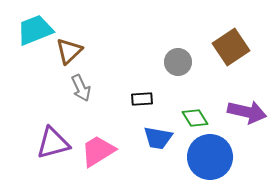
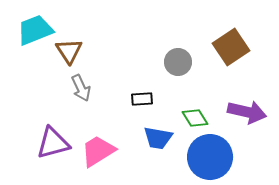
brown triangle: rotated 20 degrees counterclockwise
